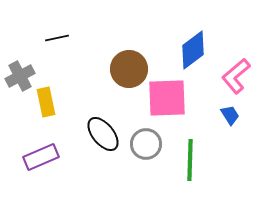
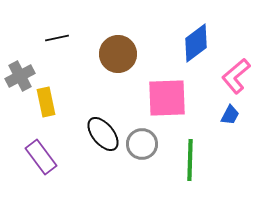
blue diamond: moved 3 px right, 7 px up
brown circle: moved 11 px left, 15 px up
blue trapezoid: rotated 60 degrees clockwise
gray circle: moved 4 px left
purple rectangle: rotated 76 degrees clockwise
